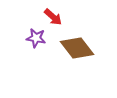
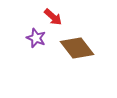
purple star: rotated 12 degrees clockwise
